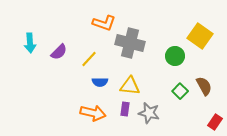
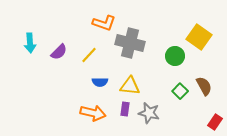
yellow square: moved 1 px left, 1 px down
yellow line: moved 4 px up
